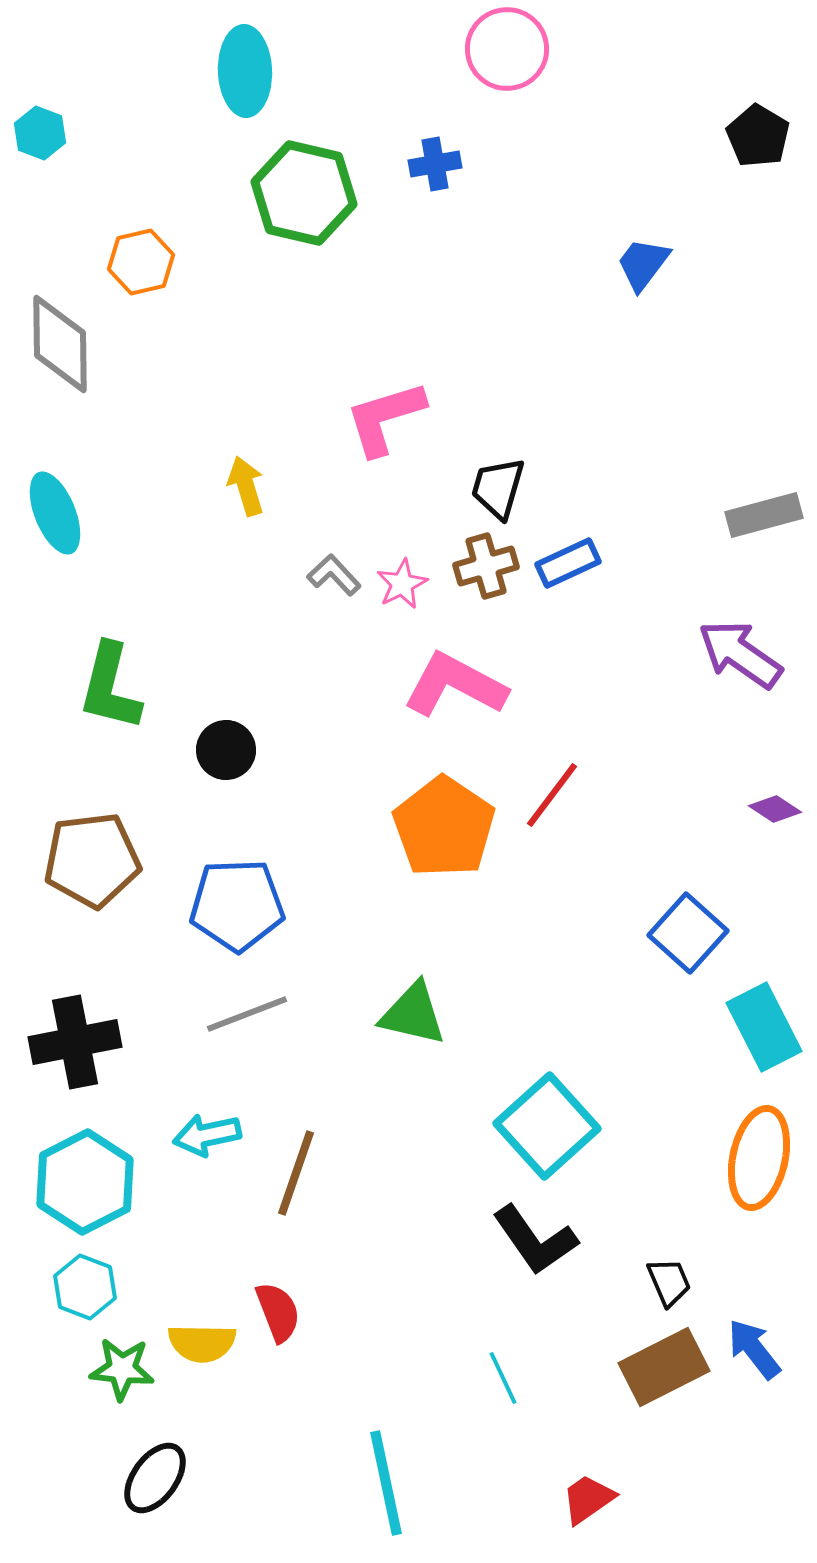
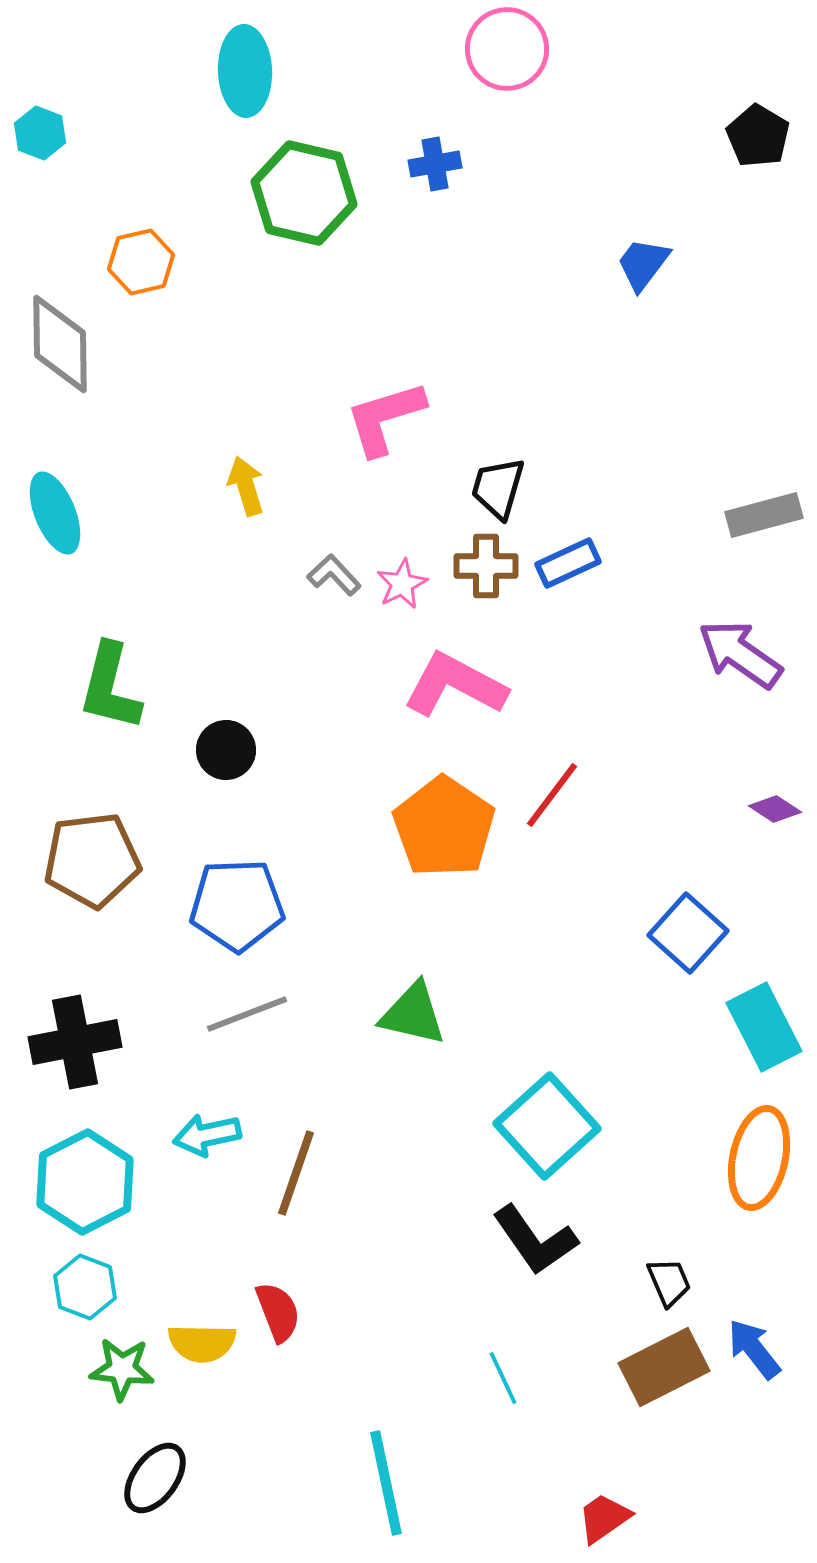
brown cross at (486, 566): rotated 16 degrees clockwise
red trapezoid at (588, 1499): moved 16 px right, 19 px down
